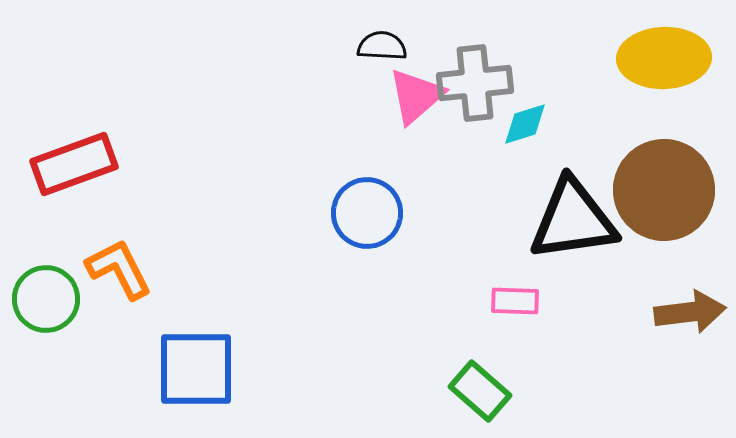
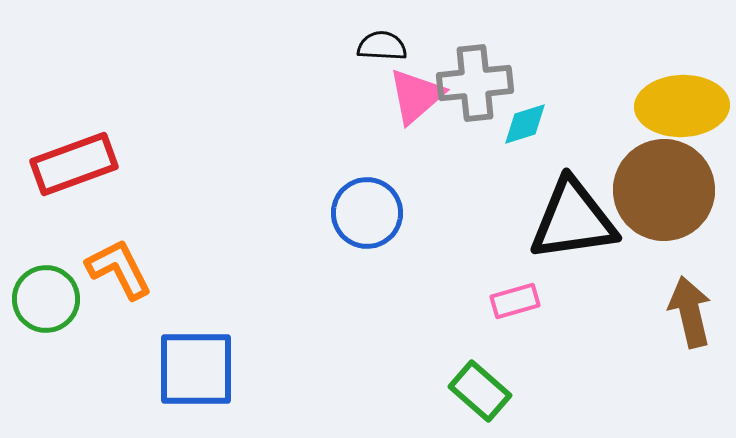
yellow ellipse: moved 18 px right, 48 px down
pink rectangle: rotated 18 degrees counterclockwise
brown arrow: rotated 96 degrees counterclockwise
